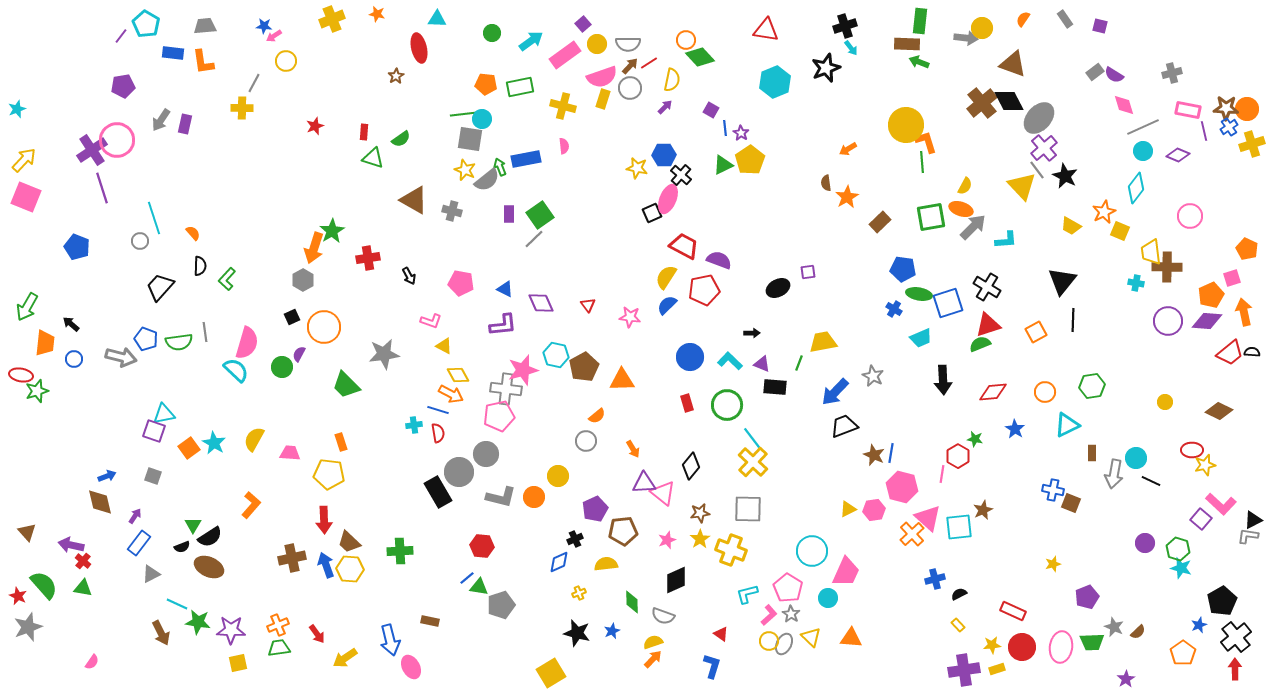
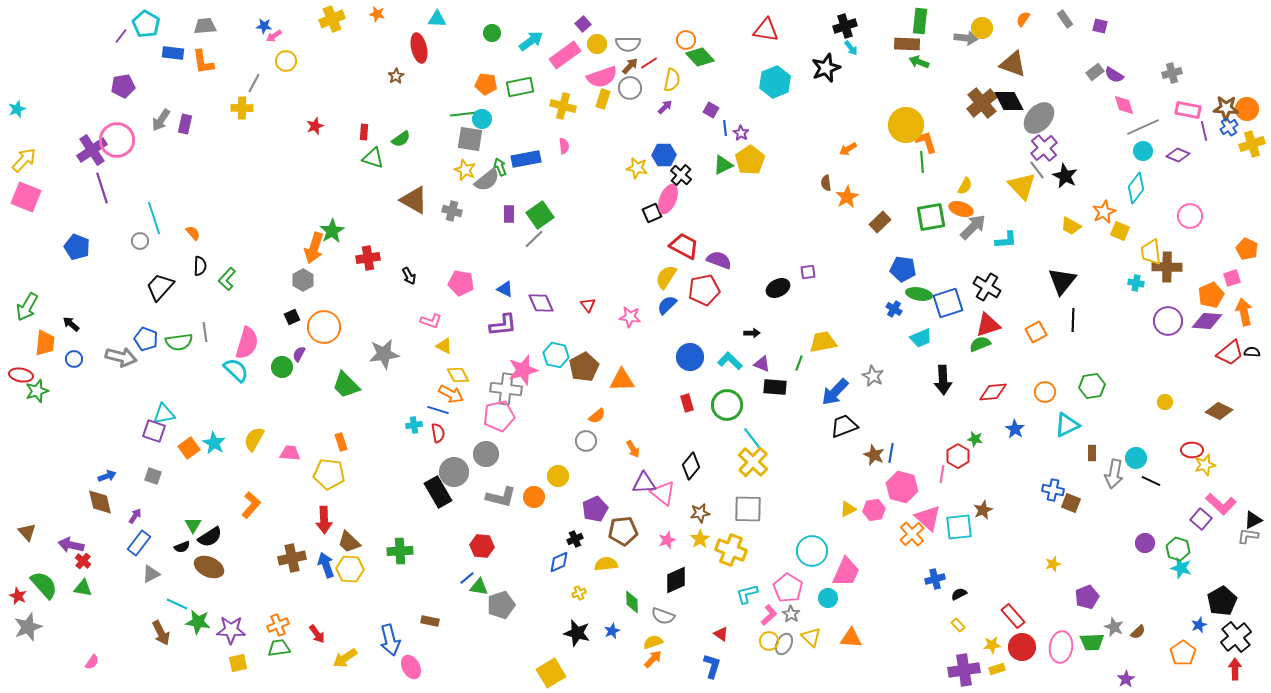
gray circle at (459, 472): moved 5 px left
red rectangle at (1013, 611): moved 5 px down; rotated 25 degrees clockwise
